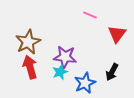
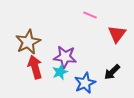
red arrow: moved 5 px right
black arrow: rotated 18 degrees clockwise
